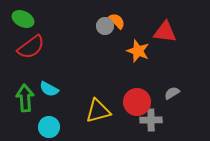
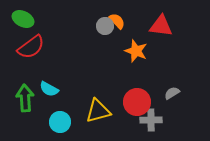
red triangle: moved 4 px left, 6 px up
orange star: moved 2 px left
cyan circle: moved 11 px right, 5 px up
